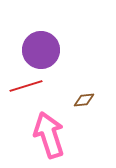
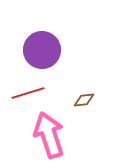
purple circle: moved 1 px right
red line: moved 2 px right, 7 px down
